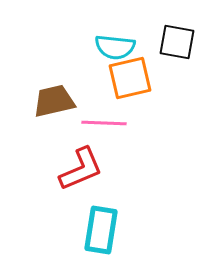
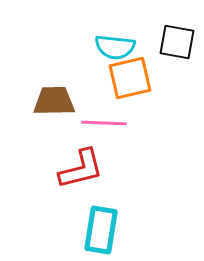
brown trapezoid: rotated 12 degrees clockwise
red L-shape: rotated 9 degrees clockwise
